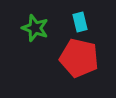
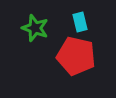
red pentagon: moved 3 px left, 2 px up
